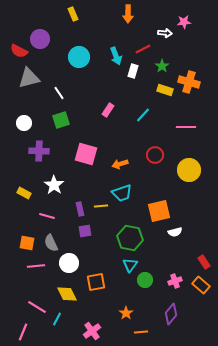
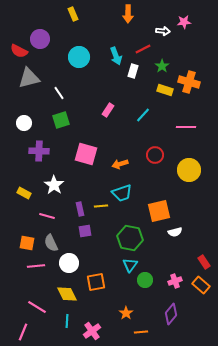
white arrow at (165, 33): moved 2 px left, 2 px up
cyan line at (57, 319): moved 10 px right, 2 px down; rotated 24 degrees counterclockwise
